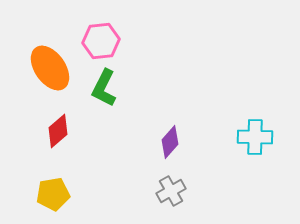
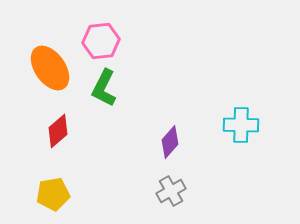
cyan cross: moved 14 px left, 12 px up
